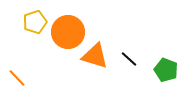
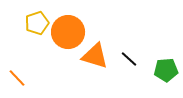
yellow pentagon: moved 2 px right, 1 px down
green pentagon: rotated 25 degrees counterclockwise
